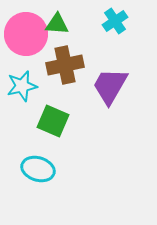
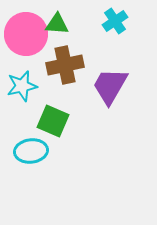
cyan ellipse: moved 7 px left, 18 px up; rotated 24 degrees counterclockwise
